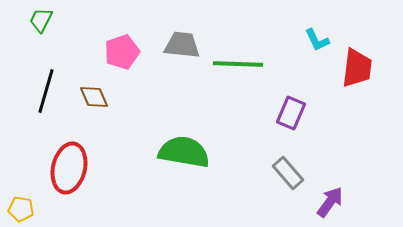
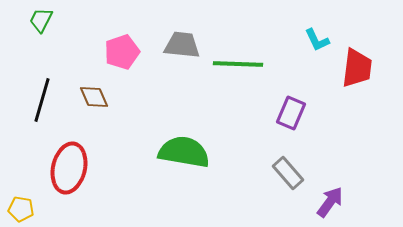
black line: moved 4 px left, 9 px down
